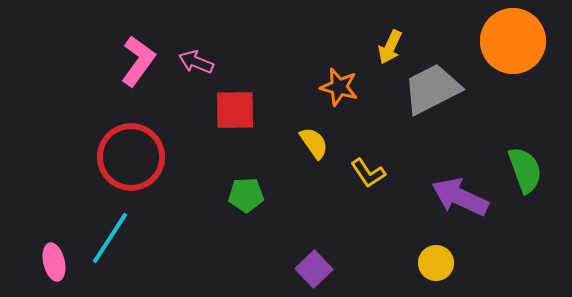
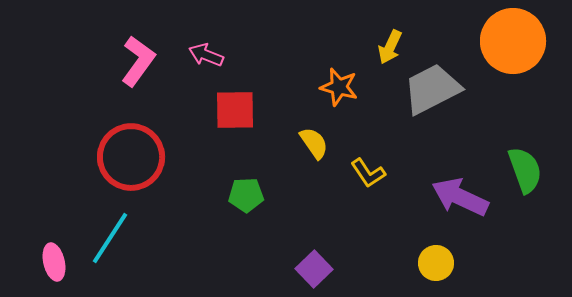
pink arrow: moved 10 px right, 7 px up
